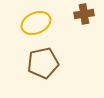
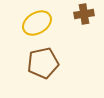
yellow ellipse: moved 1 px right; rotated 8 degrees counterclockwise
